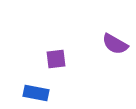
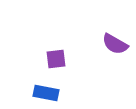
blue rectangle: moved 10 px right
